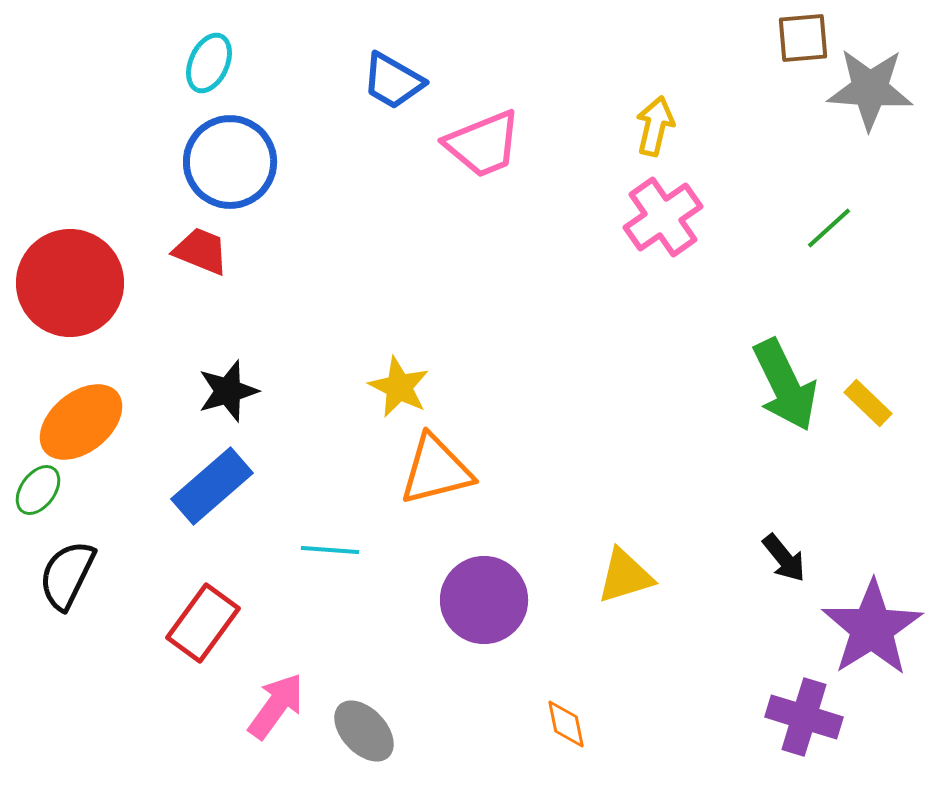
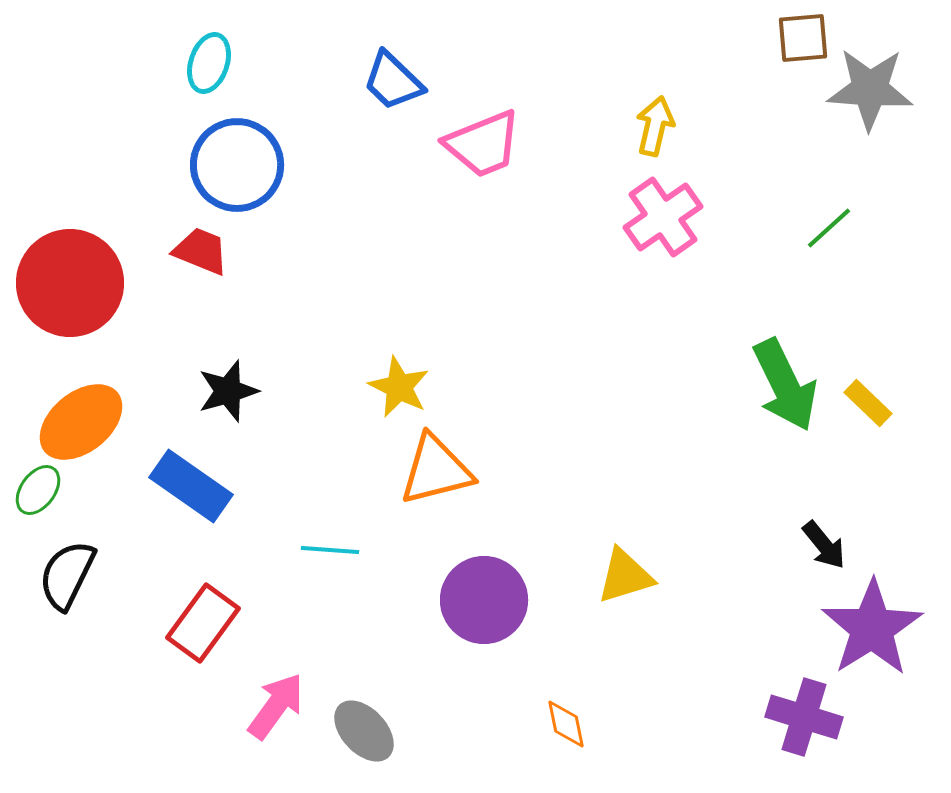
cyan ellipse: rotated 6 degrees counterclockwise
blue trapezoid: rotated 14 degrees clockwise
blue circle: moved 7 px right, 3 px down
blue rectangle: moved 21 px left; rotated 76 degrees clockwise
black arrow: moved 40 px right, 13 px up
